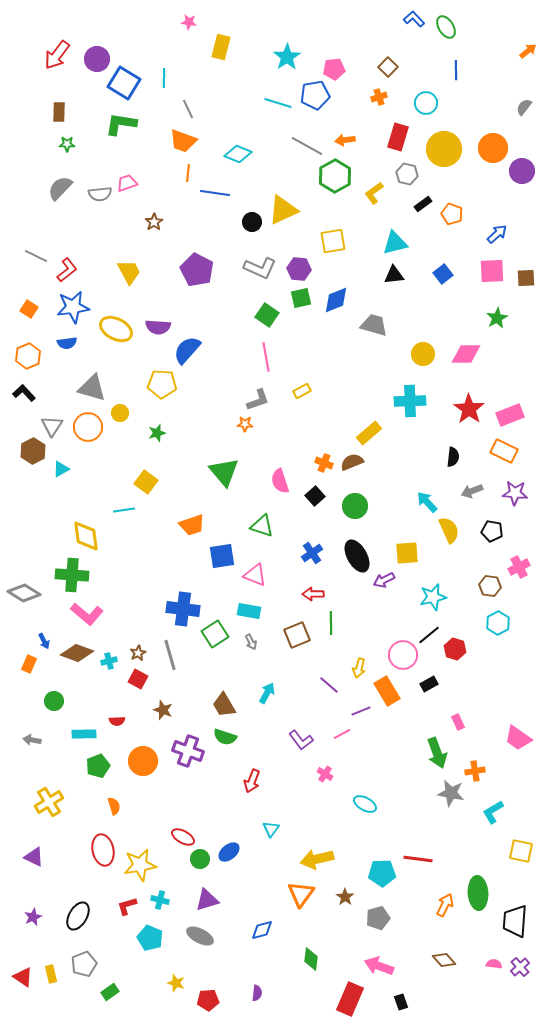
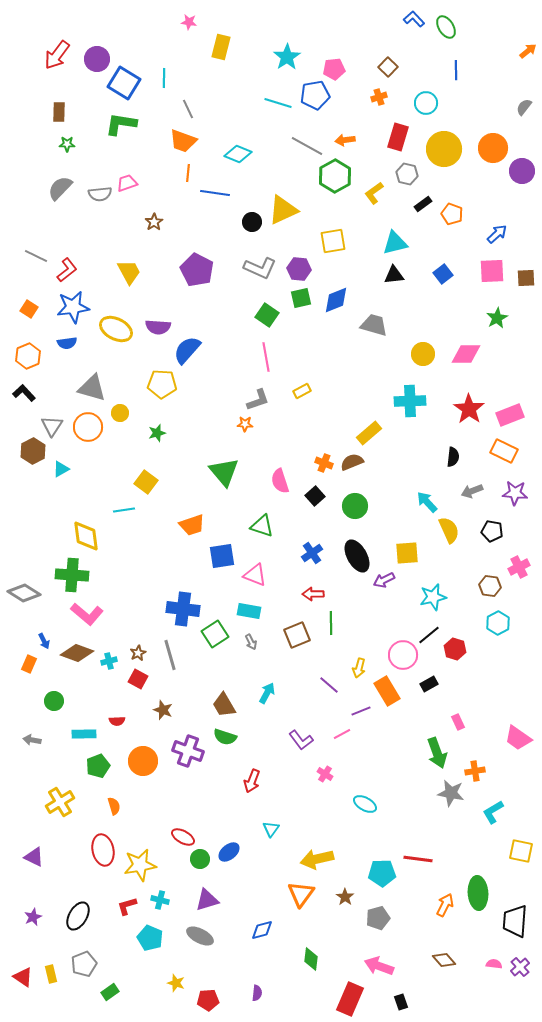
yellow cross at (49, 802): moved 11 px right
